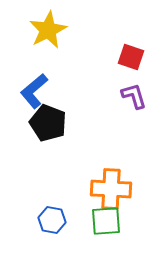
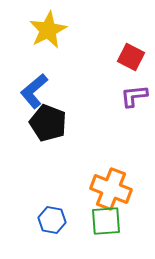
red square: rotated 8 degrees clockwise
purple L-shape: rotated 80 degrees counterclockwise
orange cross: rotated 18 degrees clockwise
